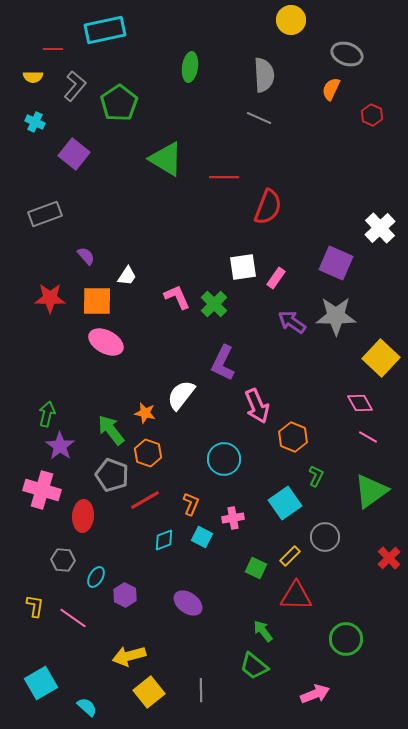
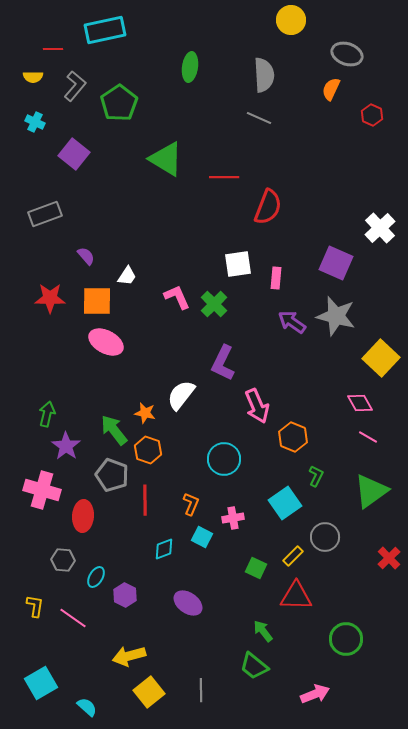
white square at (243, 267): moved 5 px left, 3 px up
pink rectangle at (276, 278): rotated 30 degrees counterclockwise
gray star at (336, 316): rotated 15 degrees clockwise
green arrow at (111, 430): moved 3 px right
purple star at (60, 446): moved 6 px right
orange hexagon at (148, 453): moved 3 px up
red line at (145, 500): rotated 60 degrees counterclockwise
cyan diamond at (164, 540): moved 9 px down
yellow rectangle at (290, 556): moved 3 px right
